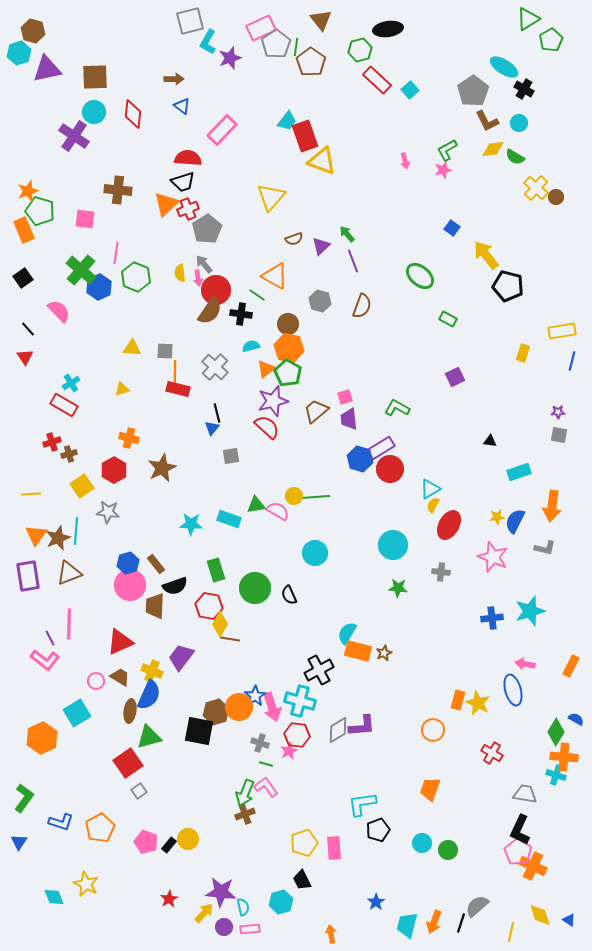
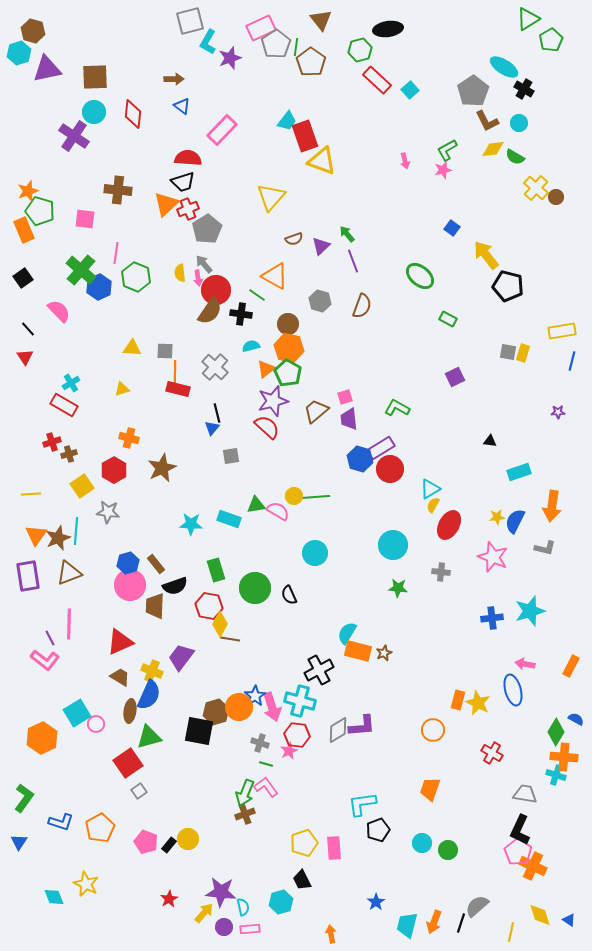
gray square at (559, 435): moved 51 px left, 83 px up
pink circle at (96, 681): moved 43 px down
